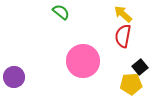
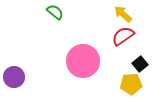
green semicircle: moved 6 px left
red semicircle: rotated 45 degrees clockwise
black square: moved 3 px up
